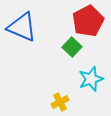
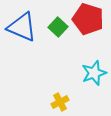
red pentagon: moved 2 px up; rotated 28 degrees counterclockwise
green square: moved 14 px left, 20 px up
cyan star: moved 3 px right, 6 px up
